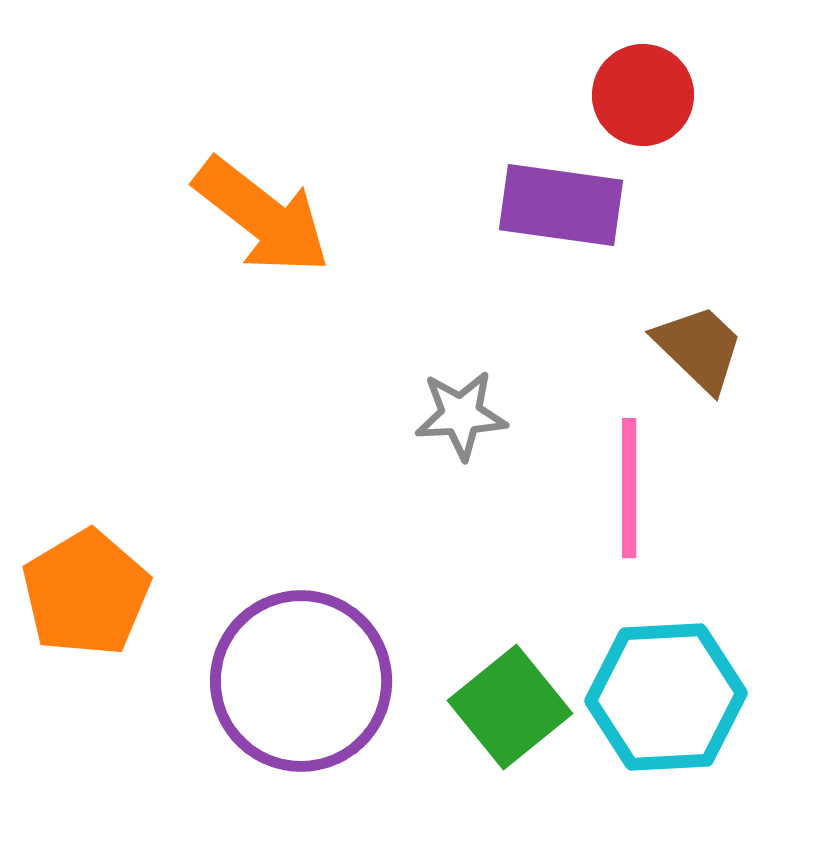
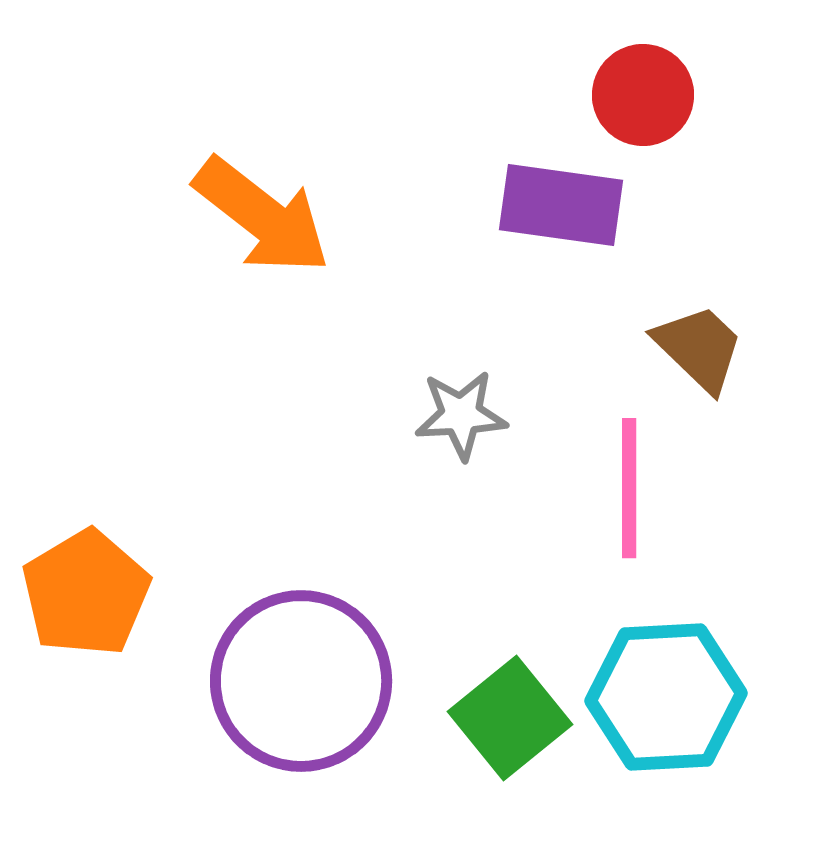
green square: moved 11 px down
